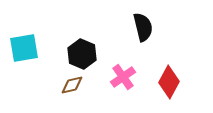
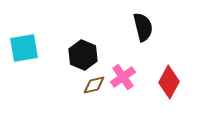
black hexagon: moved 1 px right, 1 px down
brown diamond: moved 22 px right
